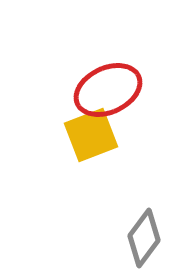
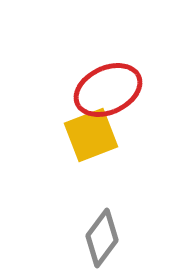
gray diamond: moved 42 px left
